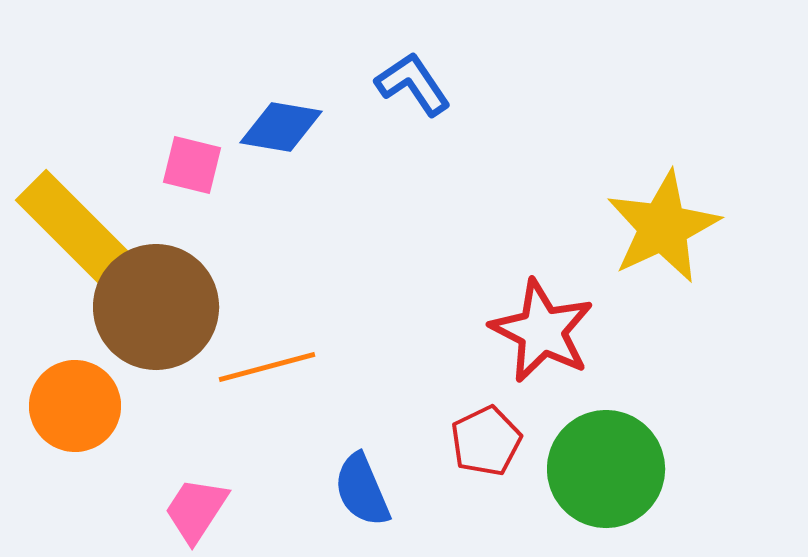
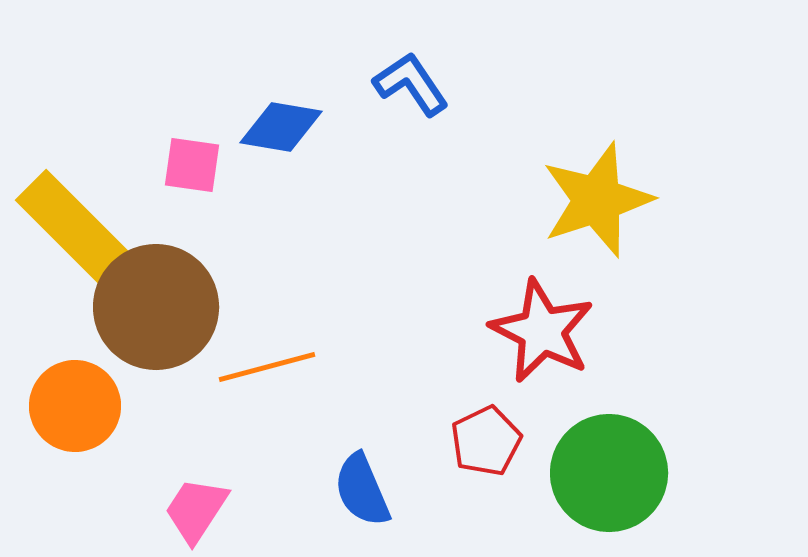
blue L-shape: moved 2 px left
pink square: rotated 6 degrees counterclockwise
yellow star: moved 66 px left, 27 px up; rotated 7 degrees clockwise
green circle: moved 3 px right, 4 px down
